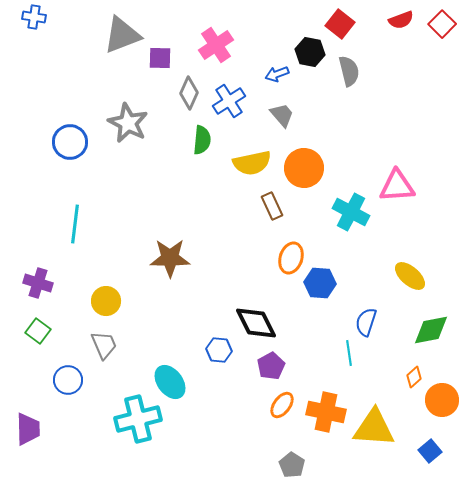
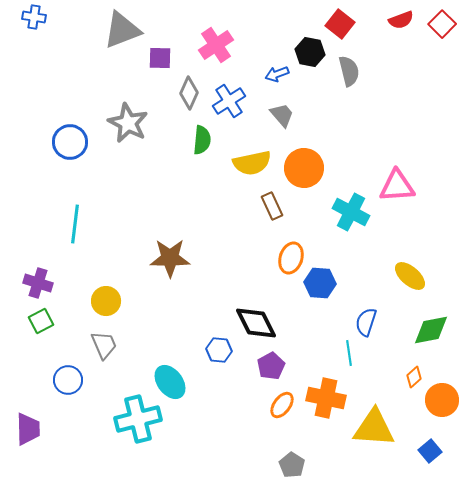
gray triangle at (122, 35): moved 5 px up
green square at (38, 331): moved 3 px right, 10 px up; rotated 25 degrees clockwise
orange cross at (326, 412): moved 14 px up
